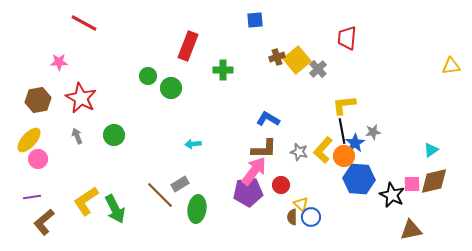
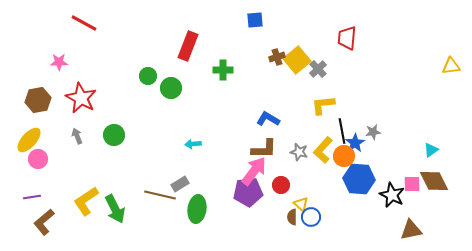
yellow L-shape at (344, 105): moved 21 px left
brown diamond at (434, 181): rotated 76 degrees clockwise
brown line at (160, 195): rotated 32 degrees counterclockwise
